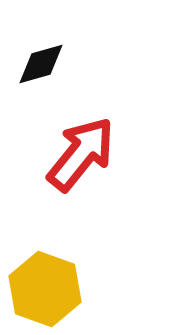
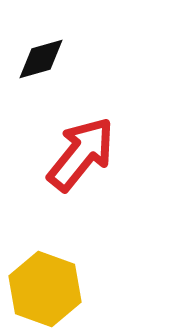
black diamond: moved 5 px up
